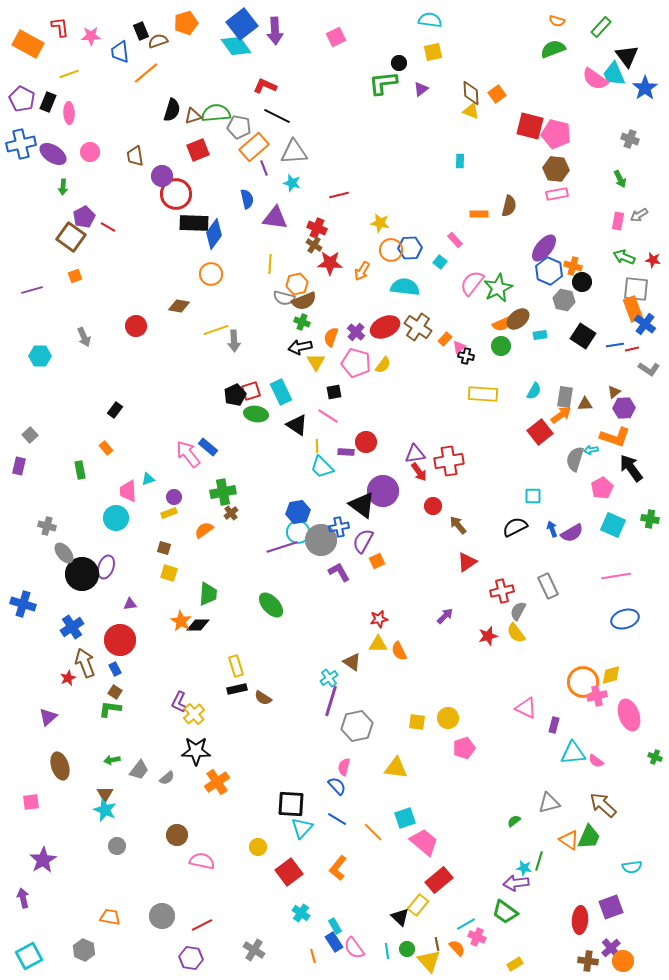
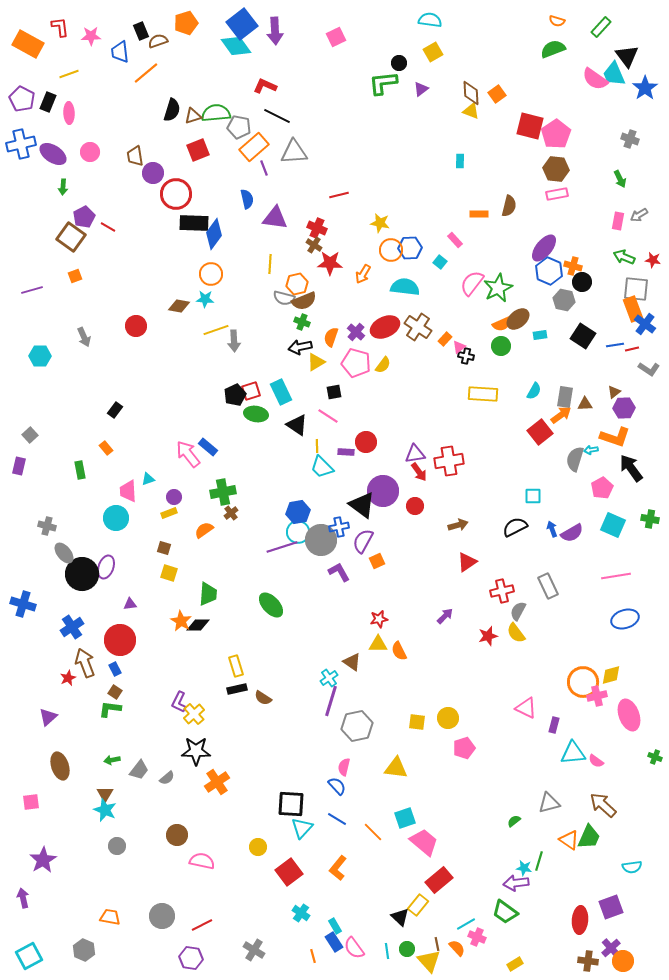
yellow square at (433, 52): rotated 18 degrees counterclockwise
pink pentagon at (556, 134): rotated 24 degrees clockwise
purple circle at (162, 176): moved 9 px left, 3 px up
cyan star at (292, 183): moved 87 px left, 116 px down; rotated 12 degrees counterclockwise
orange arrow at (362, 271): moved 1 px right, 3 px down
yellow triangle at (316, 362): rotated 30 degrees clockwise
red circle at (433, 506): moved 18 px left
brown arrow at (458, 525): rotated 114 degrees clockwise
